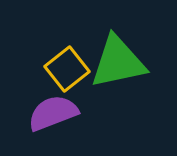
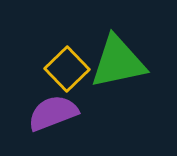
yellow square: rotated 6 degrees counterclockwise
